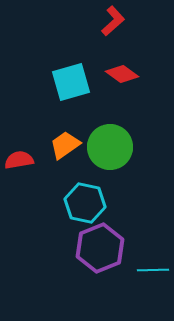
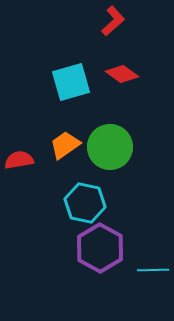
purple hexagon: rotated 9 degrees counterclockwise
